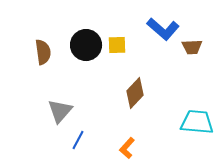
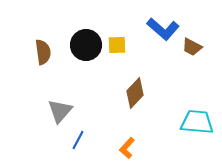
brown trapezoid: rotated 30 degrees clockwise
